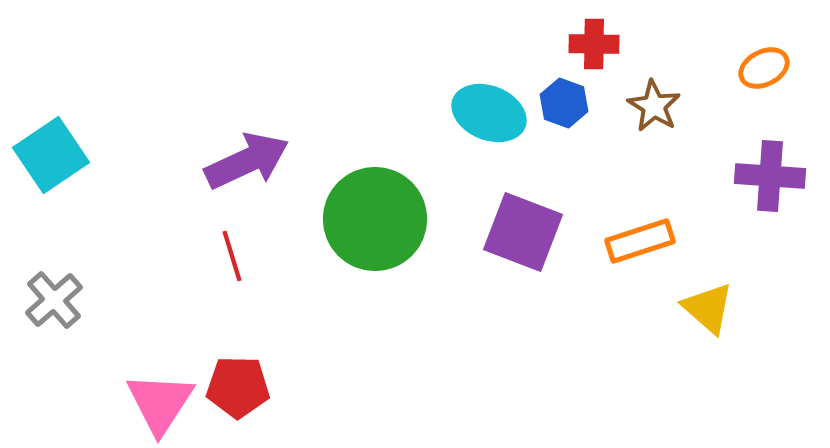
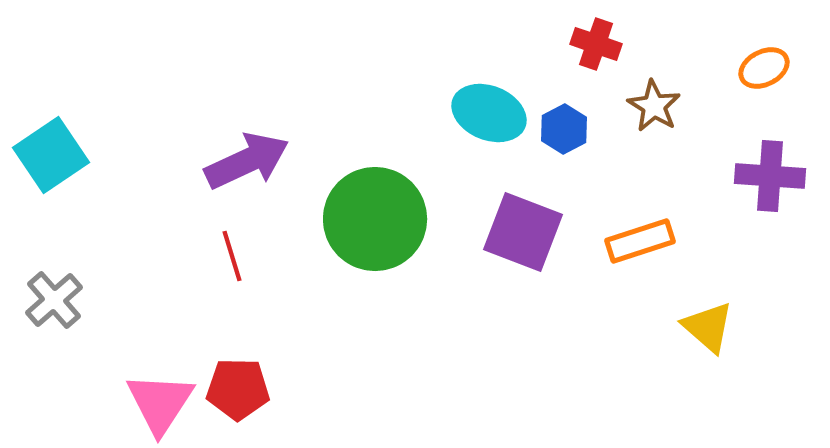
red cross: moved 2 px right; rotated 18 degrees clockwise
blue hexagon: moved 26 px down; rotated 12 degrees clockwise
yellow triangle: moved 19 px down
red pentagon: moved 2 px down
